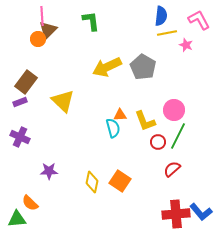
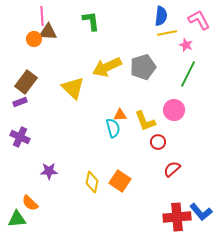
brown triangle: moved 2 px down; rotated 48 degrees clockwise
orange circle: moved 4 px left
gray pentagon: rotated 25 degrees clockwise
yellow triangle: moved 10 px right, 13 px up
green line: moved 10 px right, 62 px up
red cross: moved 1 px right, 3 px down
